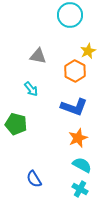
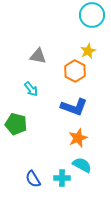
cyan circle: moved 22 px right
blue semicircle: moved 1 px left
cyan cross: moved 18 px left, 11 px up; rotated 28 degrees counterclockwise
